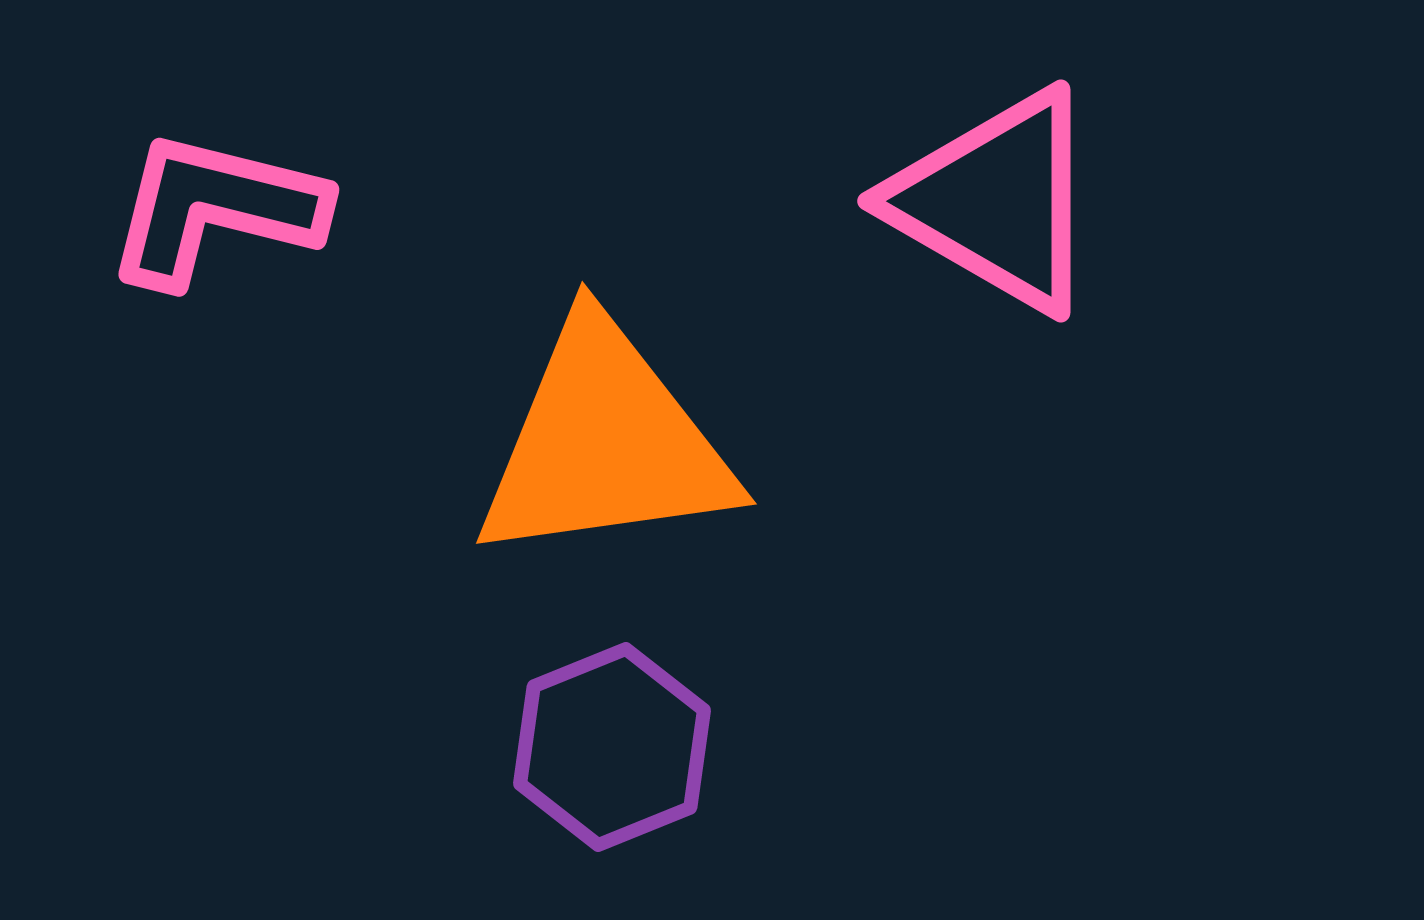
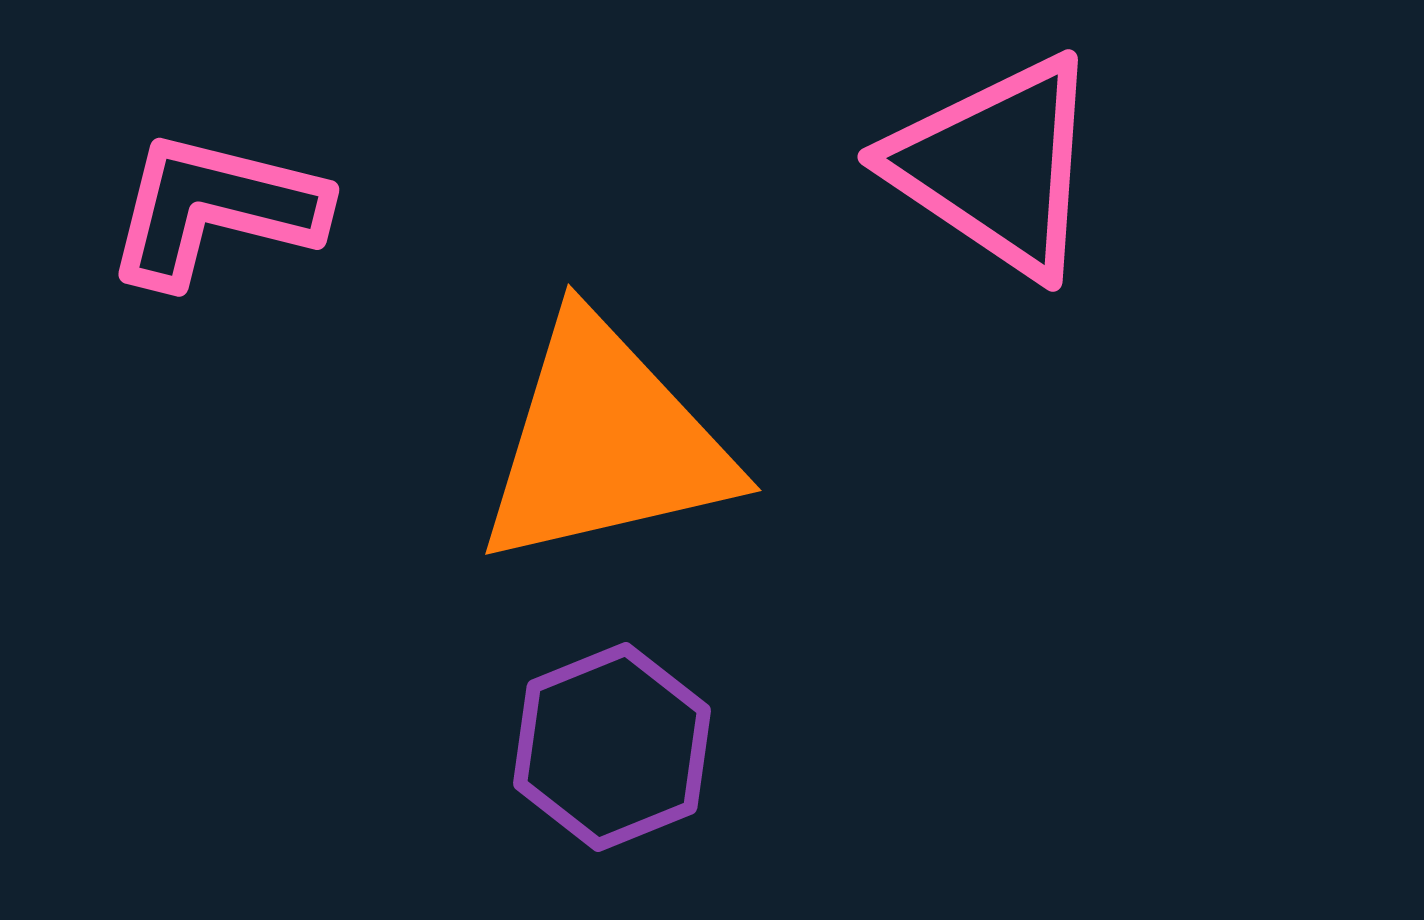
pink triangle: moved 35 px up; rotated 4 degrees clockwise
orange triangle: rotated 5 degrees counterclockwise
